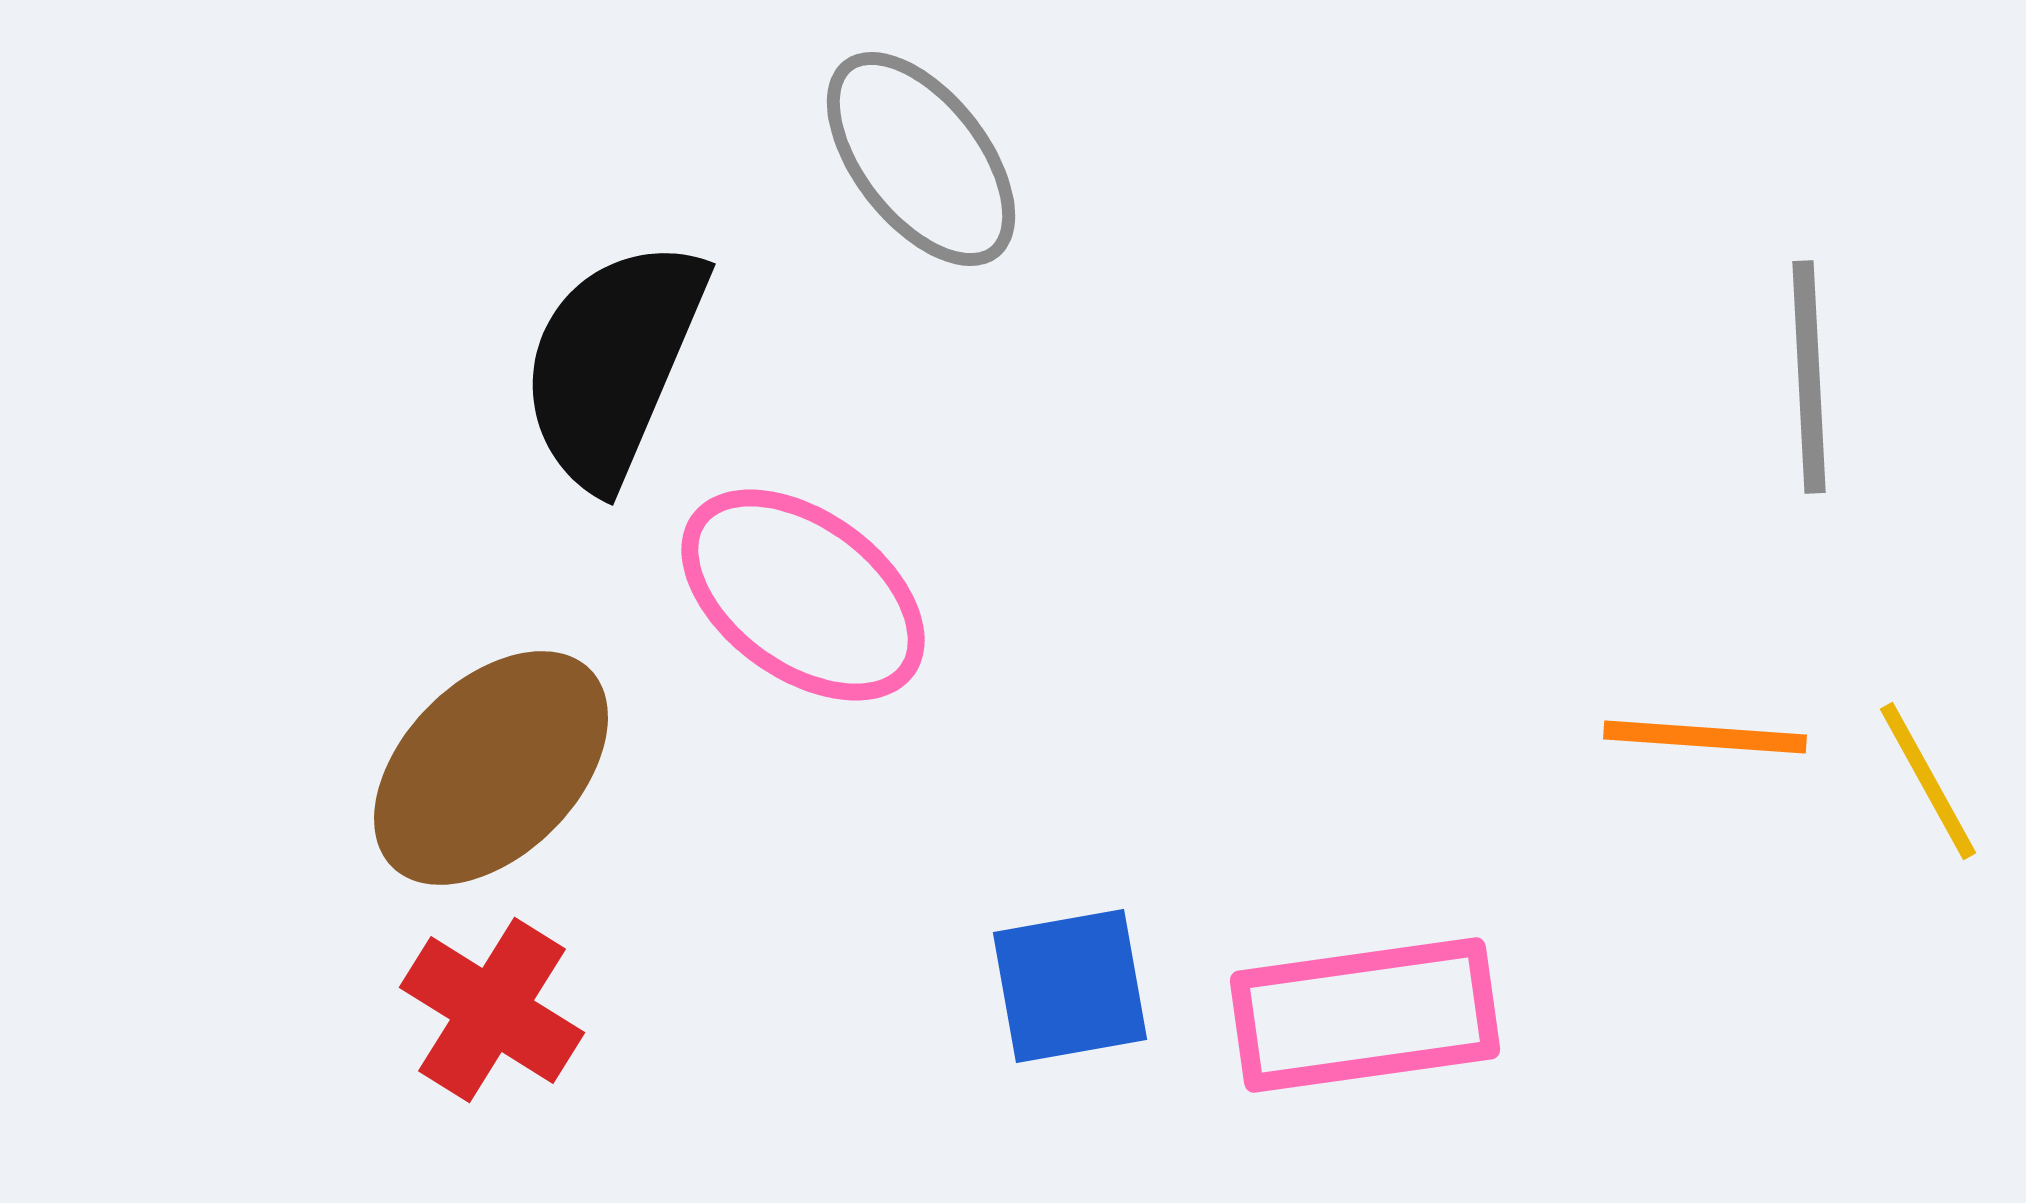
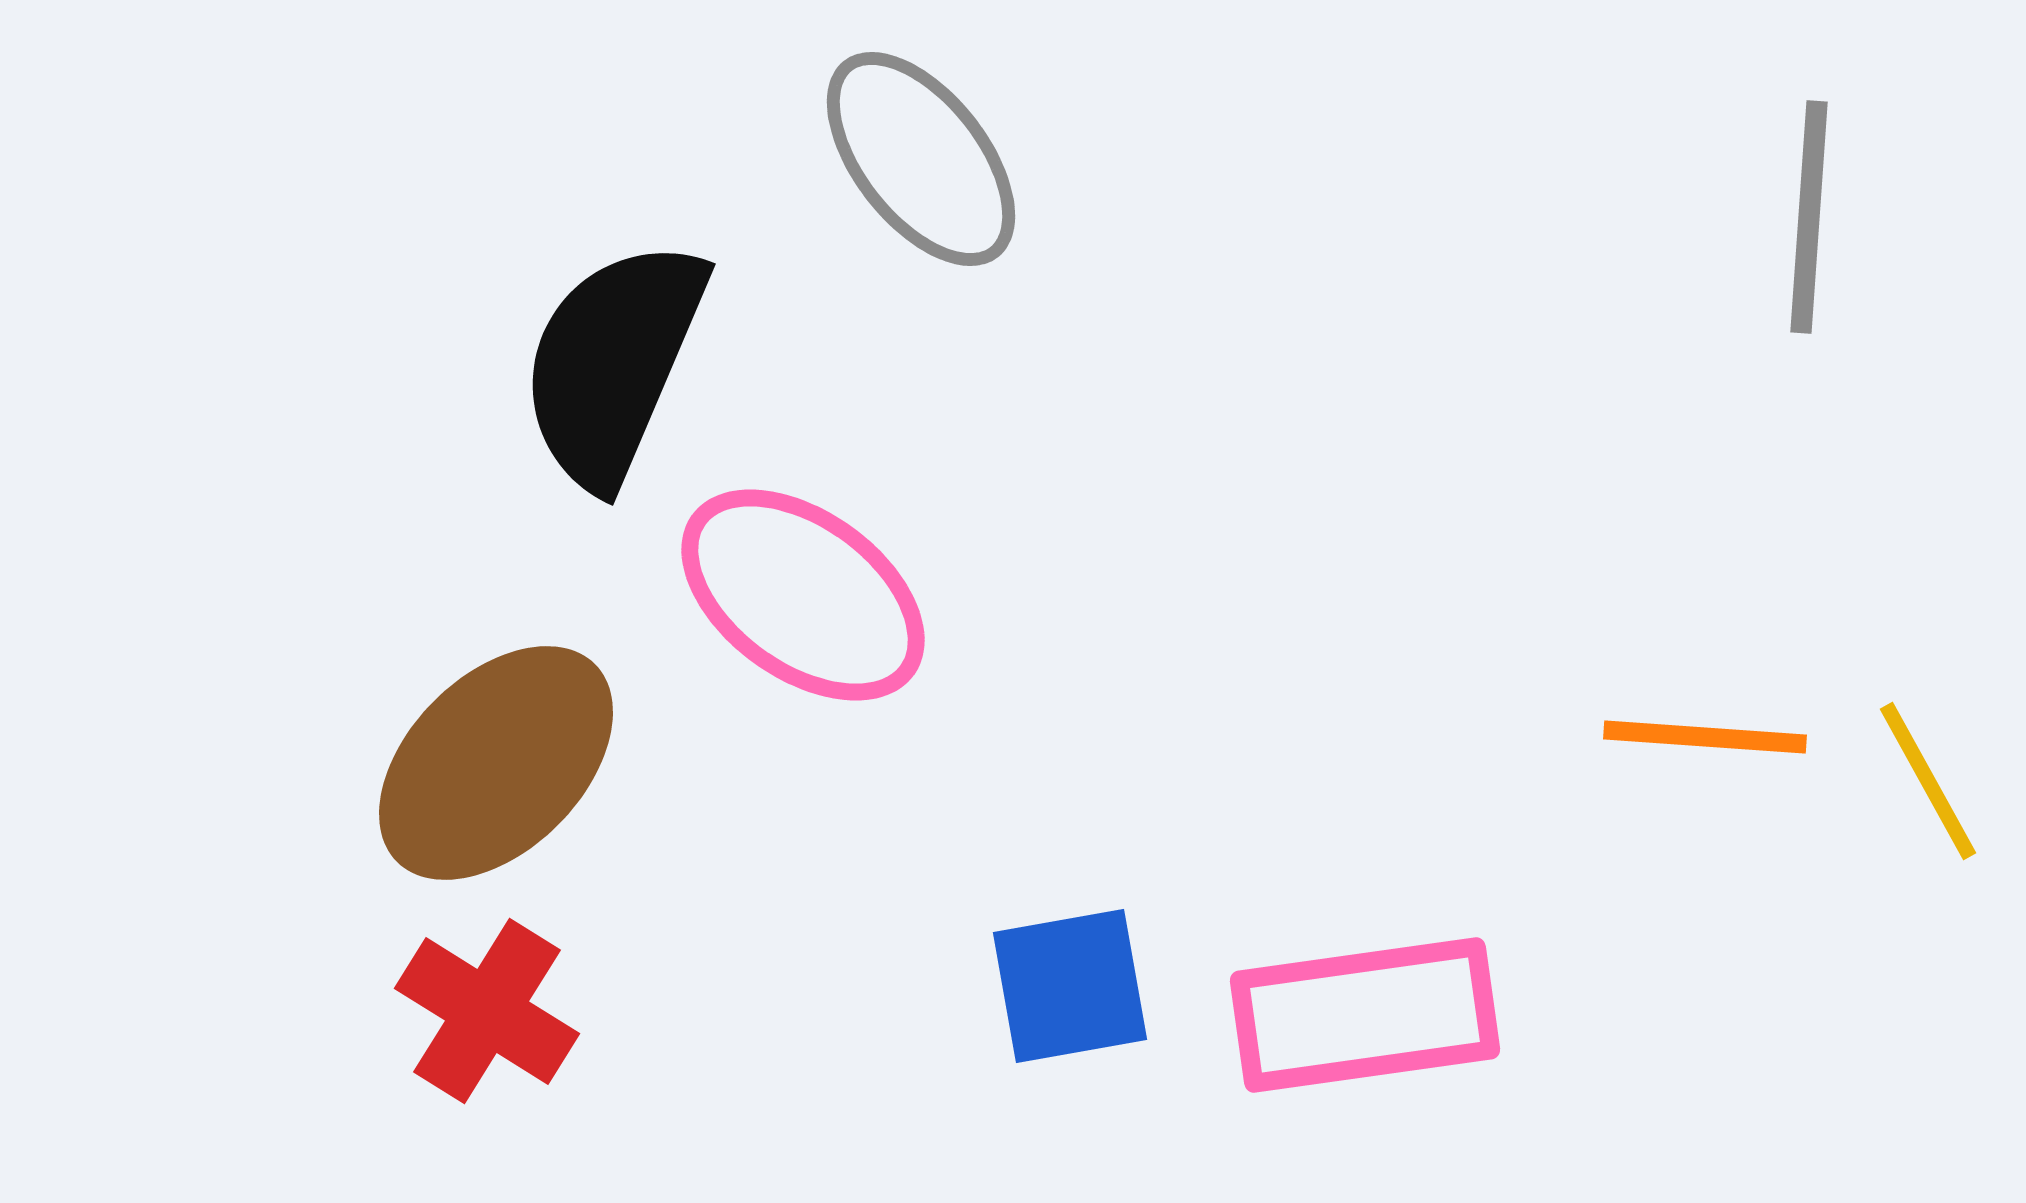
gray line: moved 160 px up; rotated 7 degrees clockwise
brown ellipse: moved 5 px right, 5 px up
red cross: moved 5 px left, 1 px down
